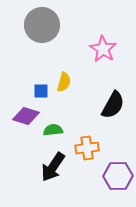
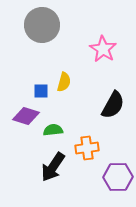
purple hexagon: moved 1 px down
